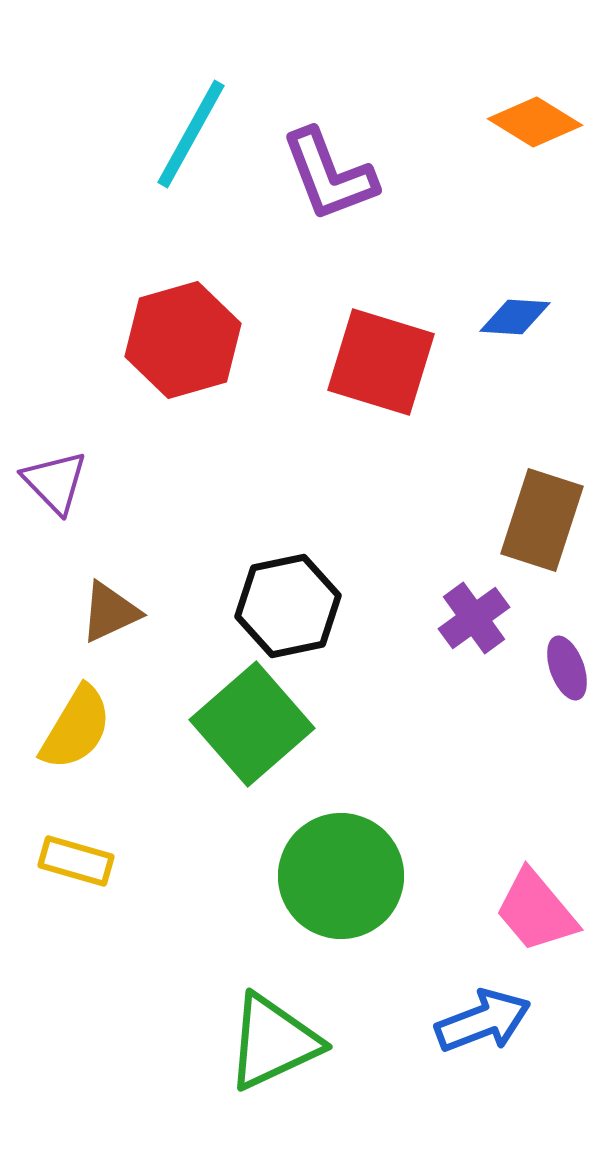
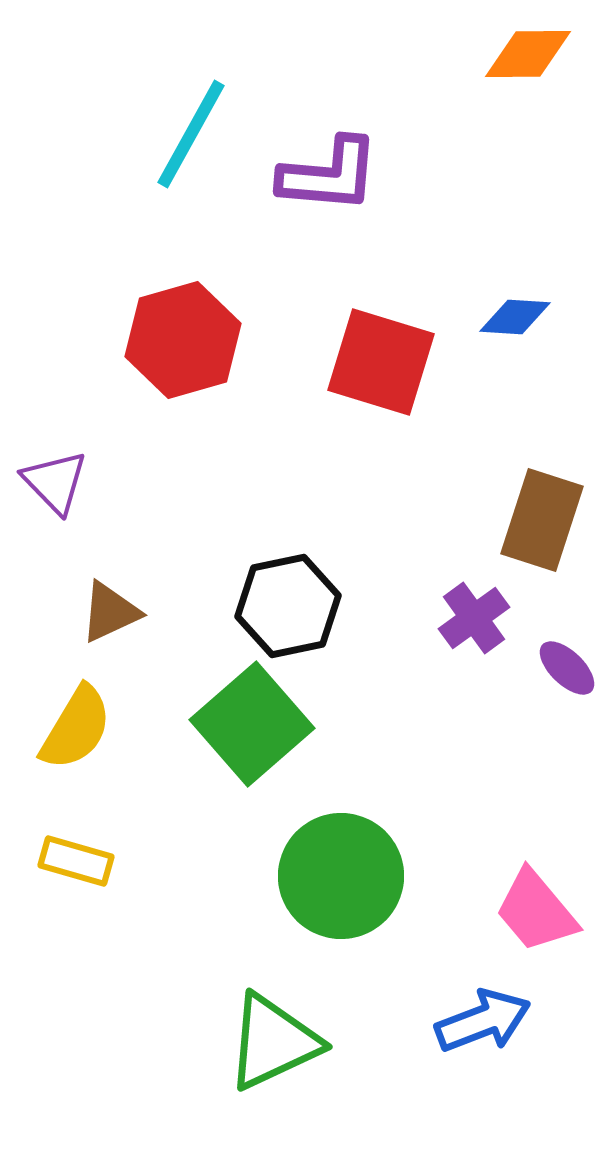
orange diamond: moved 7 px left, 68 px up; rotated 32 degrees counterclockwise
purple L-shape: rotated 64 degrees counterclockwise
purple ellipse: rotated 26 degrees counterclockwise
